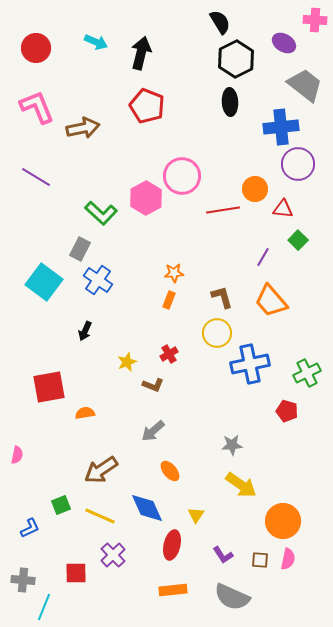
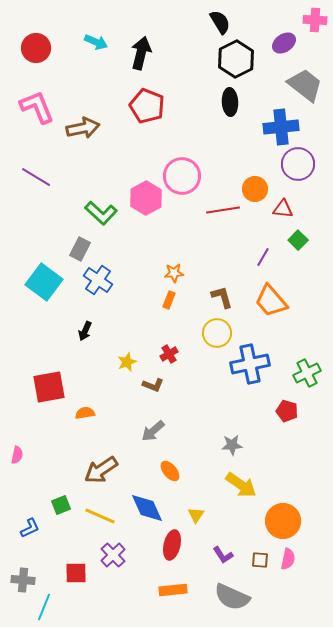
purple ellipse at (284, 43): rotated 65 degrees counterclockwise
